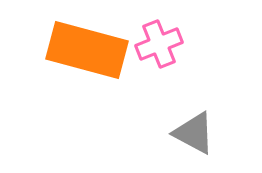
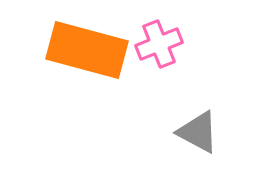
gray triangle: moved 4 px right, 1 px up
